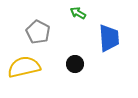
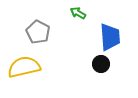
blue trapezoid: moved 1 px right, 1 px up
black circle: moved 26 px right
